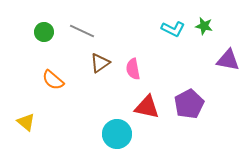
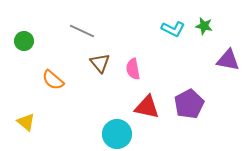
green circle: moved 20 px left, 9 px down
brown triangle: rotated 35 degrees counterclockwise
